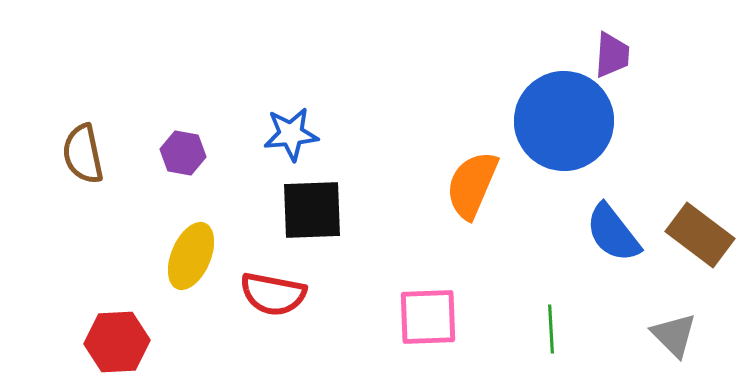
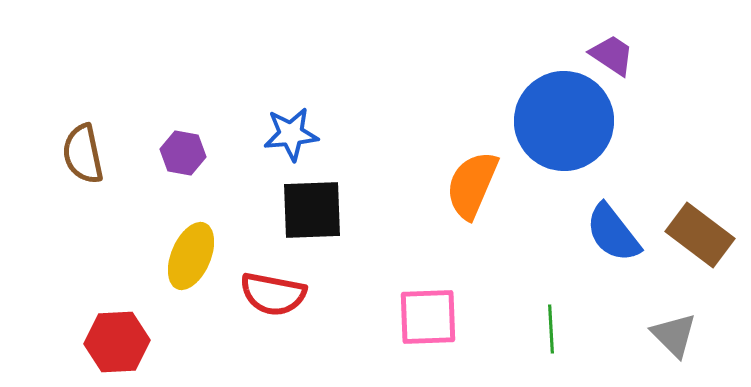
purple trapezoid: rotated 60 degrees counterclockwise
